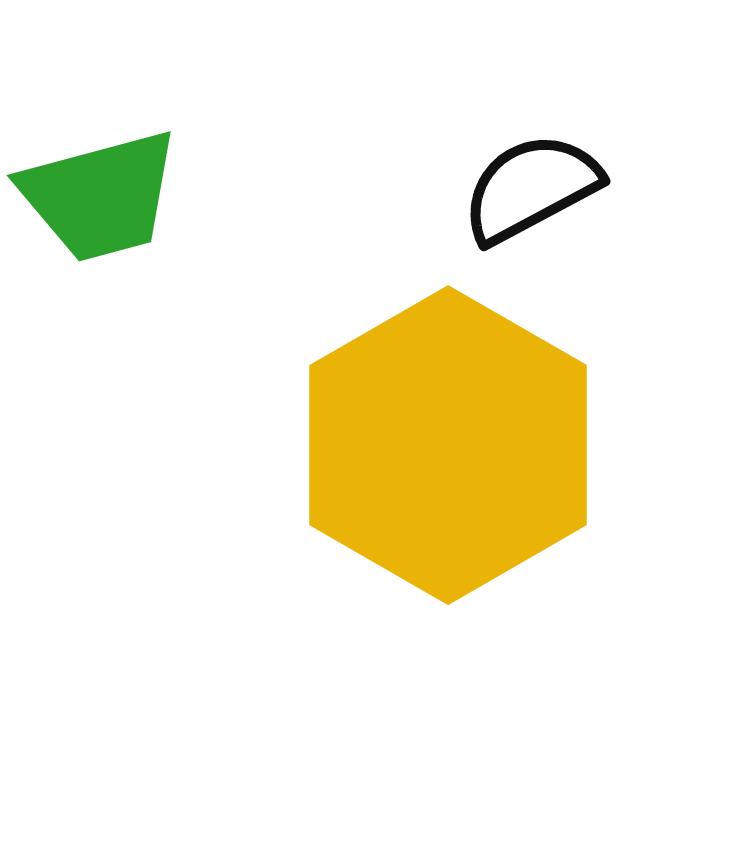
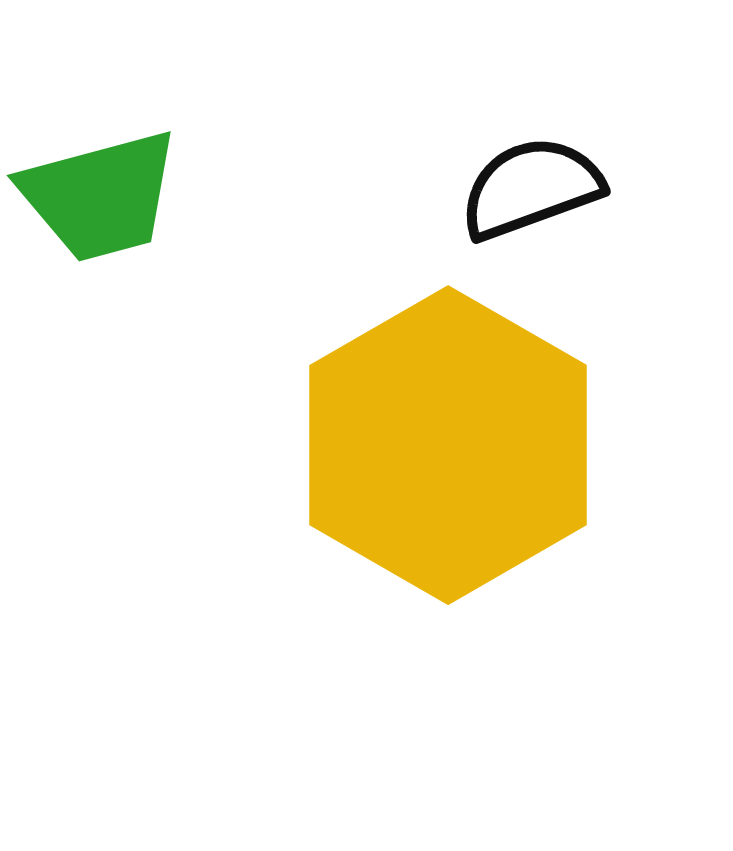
black semicircle: rotated 8 degrees clockwise
